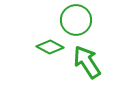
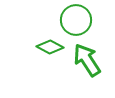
green arrow: moved 2 px up
